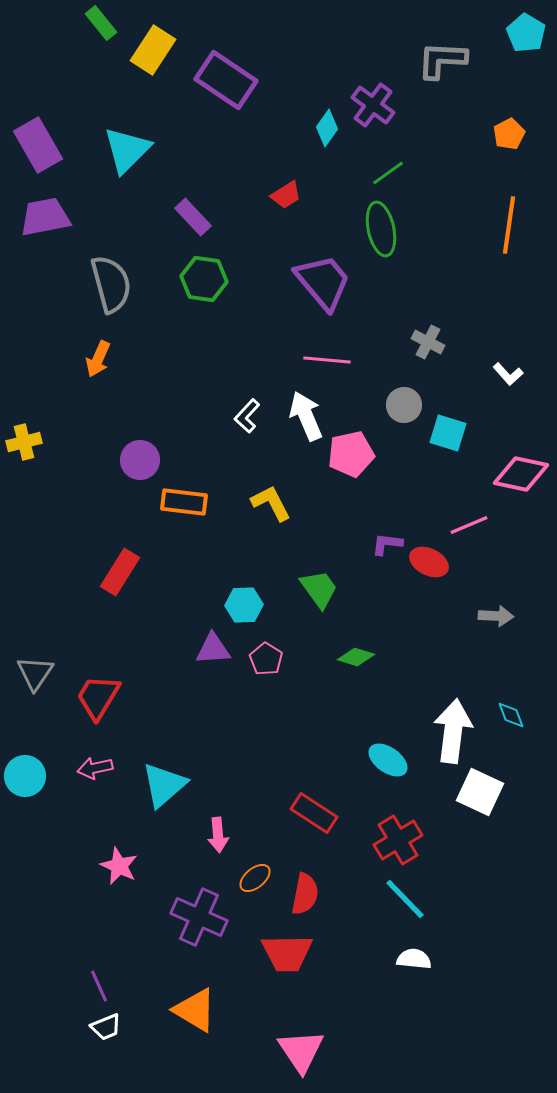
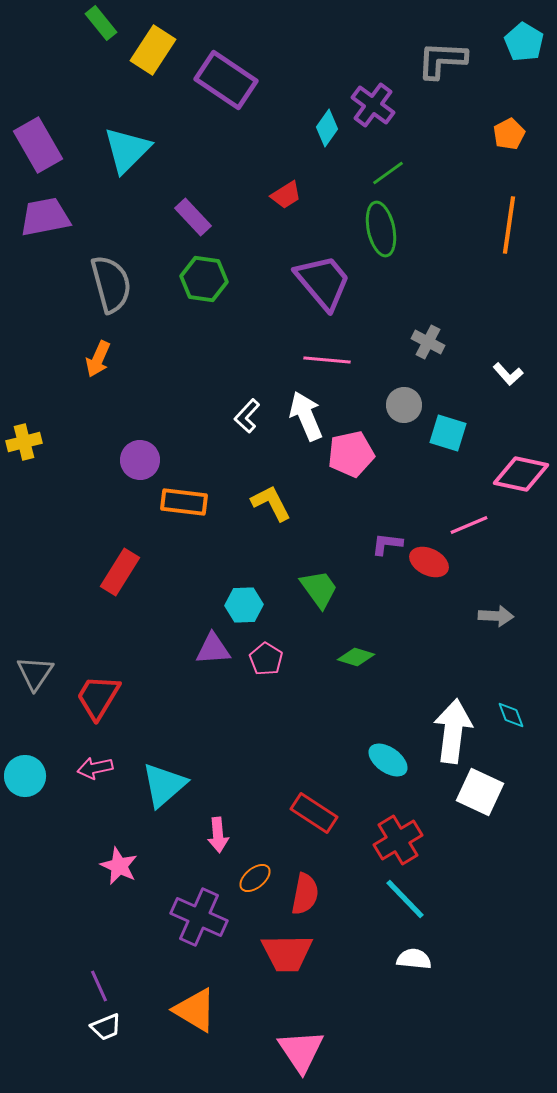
cyan pentagon at (526, 33): moved 2 px left, 9 px down
